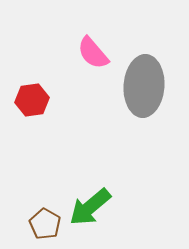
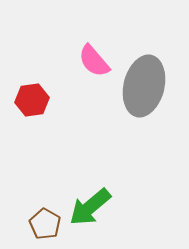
pink semicircle: moved 1 px right, 8 px down
gray ellipse: rotated 10 degrees clockwise
